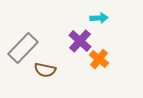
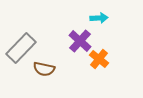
gray rectangle: moved 2 px left
brown semicircle: moved 1 px left, 1 px up
